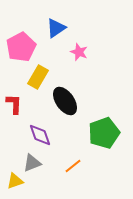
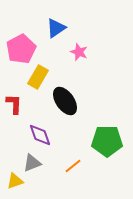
pink pentagon: moved 2 px down
green pentagon: moved 3 px right, 8 px down; rotated 20 degrees clockwise
